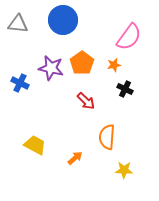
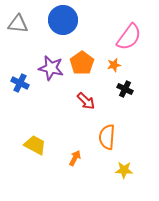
orange arrow: rotated 21 degrees counterclockwise
